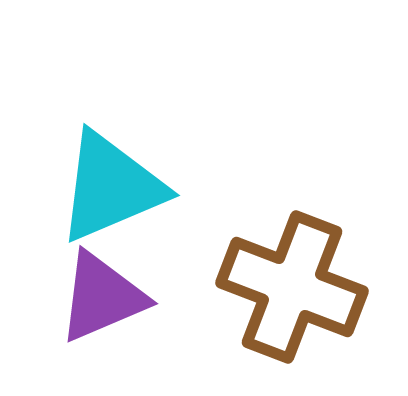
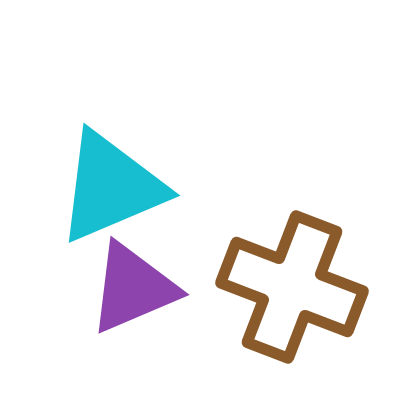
purple triangle: moved 31 px right, 9 px up
